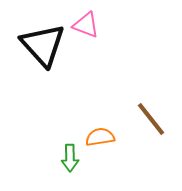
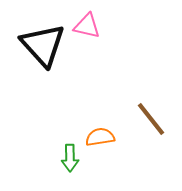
pink triangle: moved 1 px right, 1 px down; rotated 8 degrees counterclockwise
